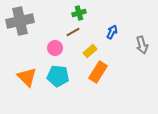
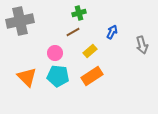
pink circle: moved 5 px down
orange rectangle: moved 6 px left, 4 px down; rotated 25 degrees clockwise
